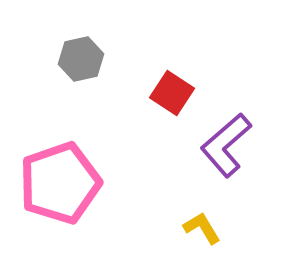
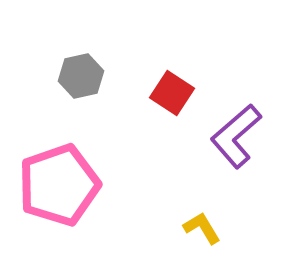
gray hexagon: moved 17 px down
purple L-shape: moved 10 px right, 9 px up
pink pentagon: moved 1 px left, 2 px down
